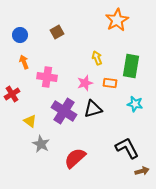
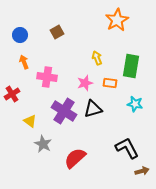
gray star: moved 2 px right
